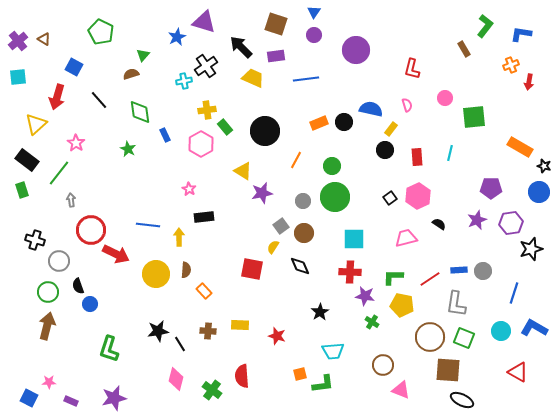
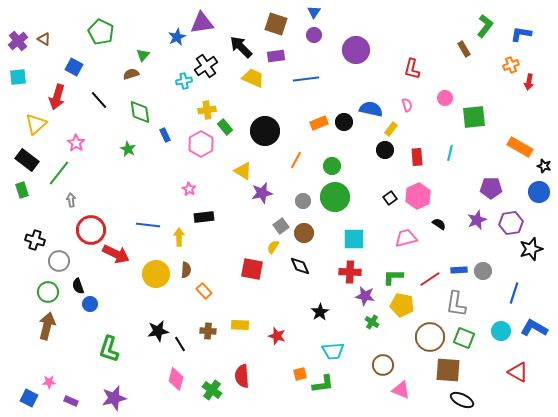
purple triangle at (204, 22): moved 2 px left, 1 px down; rotated 25 degrees counterclockwise
